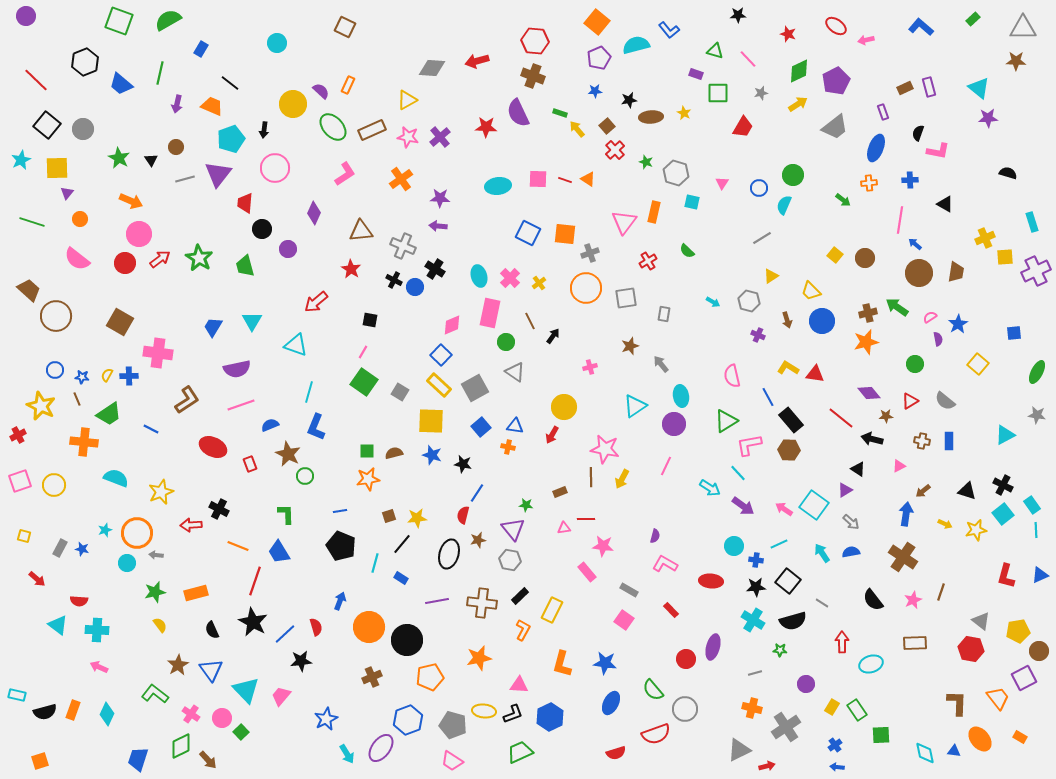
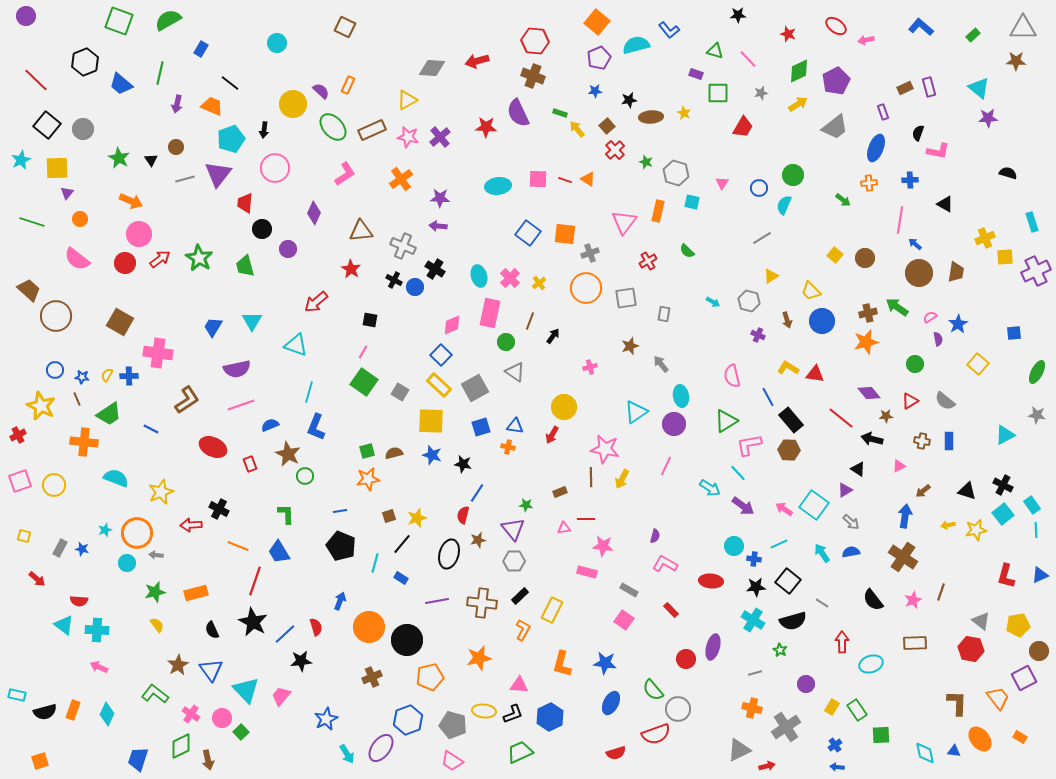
green rectangle at (973, 19): moved 16 px down
orange rectangle at (654, 212): moved 4 px right, 1 px up
blue square at (528, 233): rotated 10 degrees clockwise
brown line at (530, 321): rotated 48 degrees clockwise
cyan triangle at (635, 406): moved 1 px right, 6 px down
blue square at (481, 427): rotated 24 degrees clockwise
green square at (367, 451): rotated 14 degrees counterclockwise
blue arrow at (906, 514): moved 1 px left, 2 px down
yellow star at (417, 518): rotated 12 degrees counterclockwise
yellow arrow at (945, 524): moved 3 px right, 1 px down; rotated 144 degrees clockwise
gray hexagon at (510, 560): moved 4 px right, 1 px down; rotated 10 degrees counterclockwise
blue cross at (756, 560): moved 2 px left, 1 px up
pink rectangle at (587, 572): rotated 36 degrees counterclockwise
cyan triangle at (58, 625): moved 6 px right
yellow semicircle at (160, 625): moved 3 px left
yellow pentagon at (1018, 631): moved 6 px up
green star at (780, 650): rotated 24 degrees clockwise
gray circle at (685, 709): moved 7 px left
brown arrow at (208, 760): rotated 30 degrees clockwise
